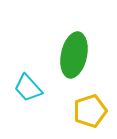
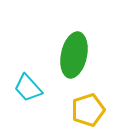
yellow pentagon: moved 2 px left, 1 px up
